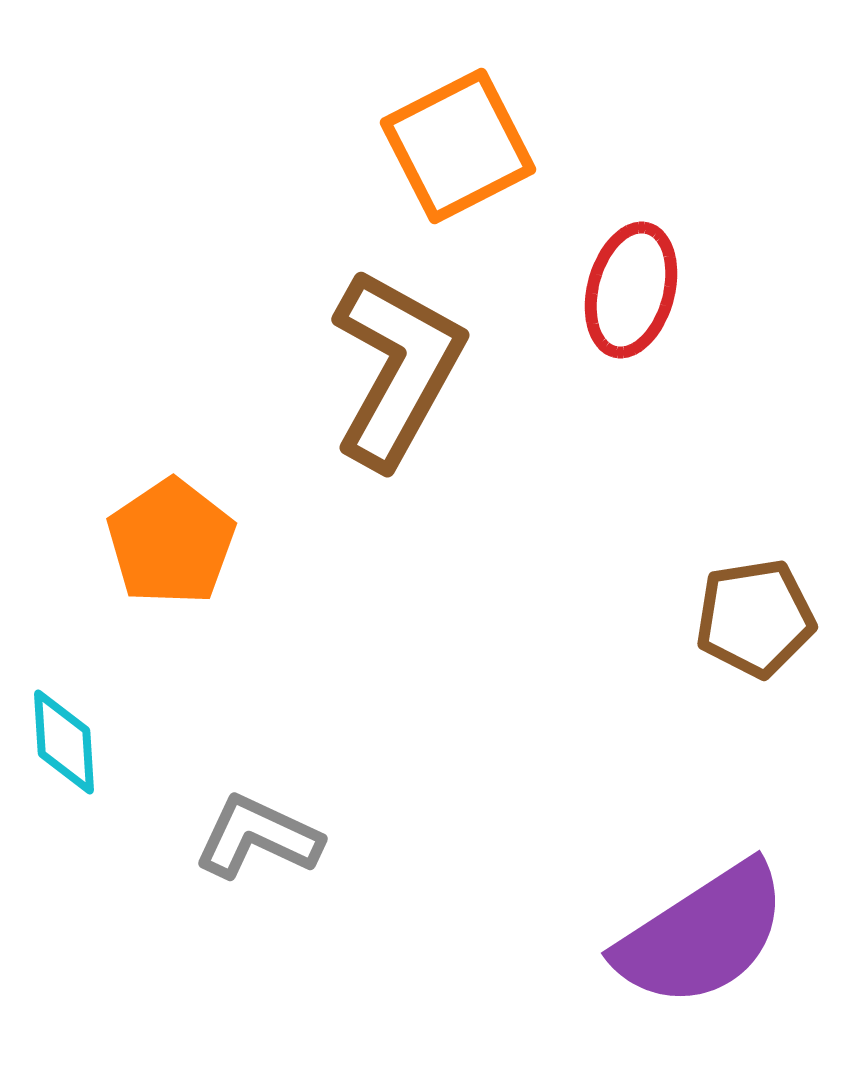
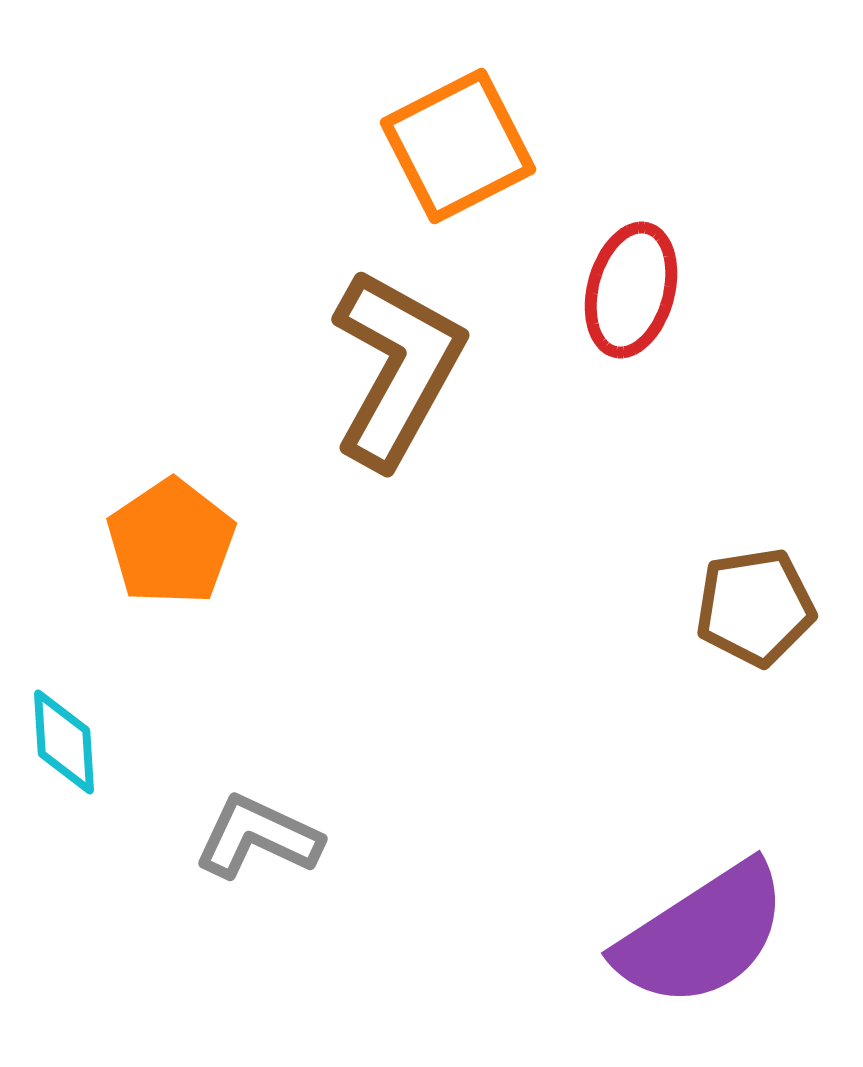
brown pentagon: moved 11 px up
